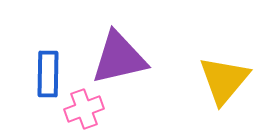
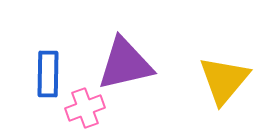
purple triangle: moved 6 px right, 6 px down
pink cross: moved 1 px right, 1 px up
